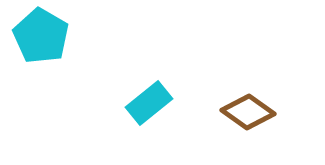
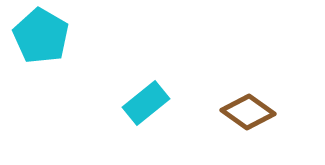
cyan rectangle: moved 3 px left
